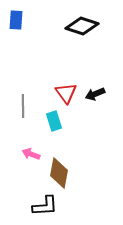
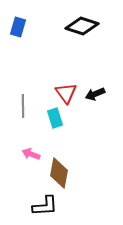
blue rectangle: moved 2 px right, 7 px down; rotated 12 degrees clockwise
cyan rectangle: moved 1 px right, 3 px up
